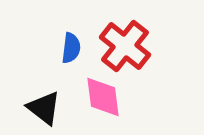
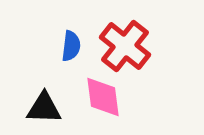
blue semicircle: moved 2 px up
black triangle: rotated 36 degrees counterclockwise
